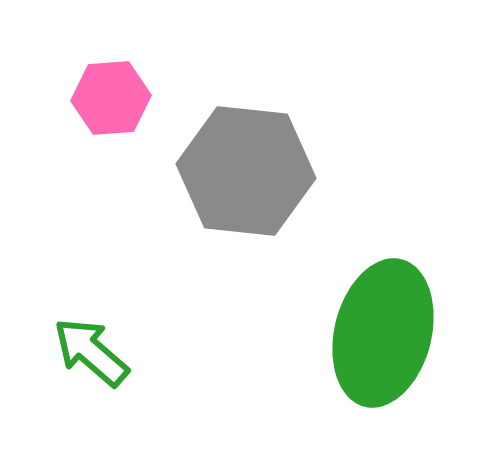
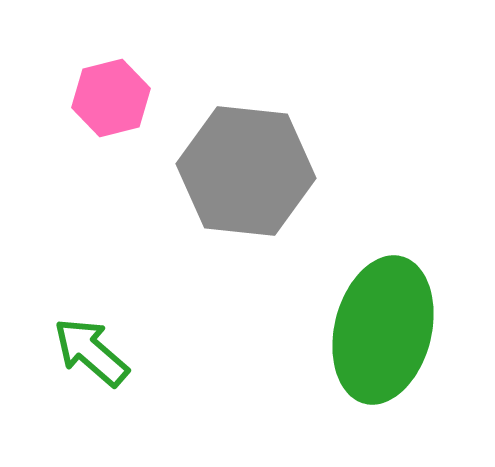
pink hexagon: rotated 10 degrees counterclockwise
green ellipse: moved 3 px up
